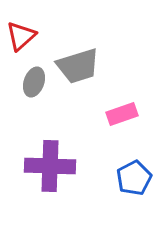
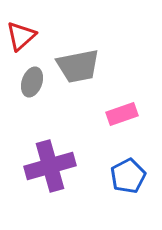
gray trapezoid: rotated 6 degrees clockwise
gray ellipse: moved 2 px left
purple cross: rotated 18 degrees counterclockwise
blue pentagon: moved 6 px left, 2 px up
